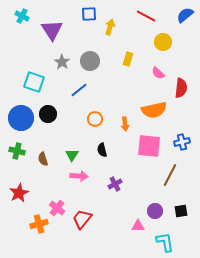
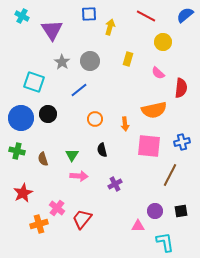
red star: moved 4 px right
